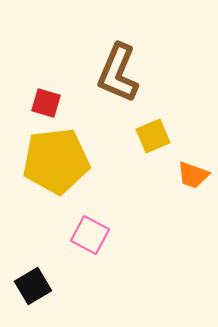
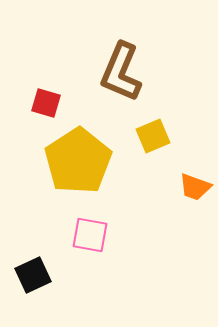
brown L-shape: moved 3 px right, 1 px up
yellow pentagon: moved 22 px right; rotated 26 degrees counterclockwise
orange trapezoid: moved 2 px right, 12 px down
pink square: rotated 18 degrees counterclockwise
black square: moved 11 px up; rotated 6 degrees clockwise
